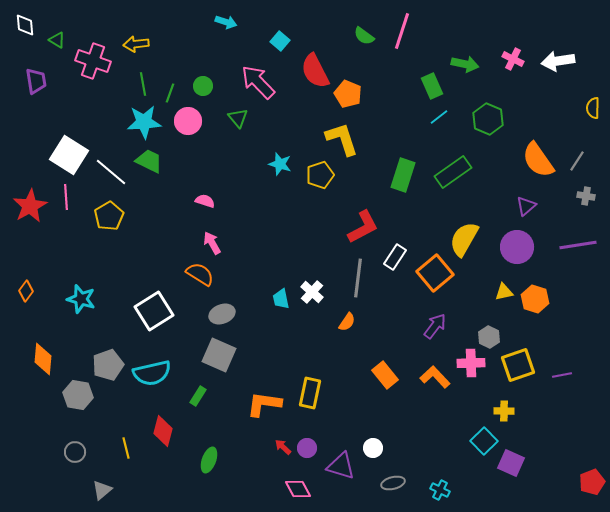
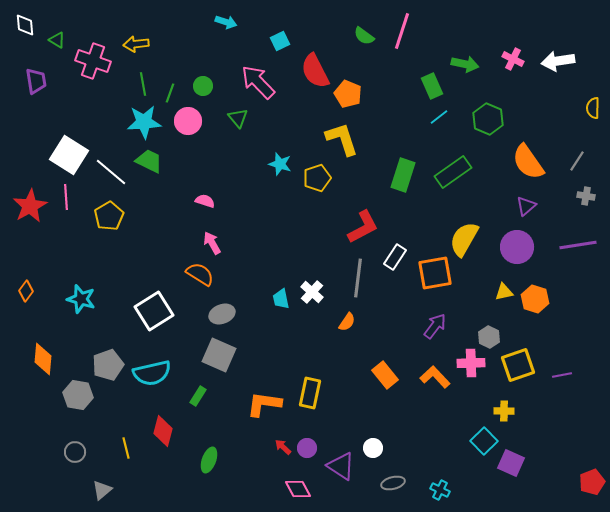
cyan square at (280, 41): rotated 24 degrees clockwise
orange semicircle at (538, 160): moved 10 px left, 2 px down
yellow pentagon at (320, 175): moved 3 px left, 3 px down
orange square at (435, 273): rotated 30 degrees clockwise
purple triangle at (341, 466): rotated 16 degrees clockwise
